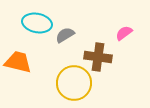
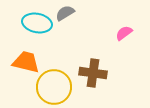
gray semicircle: moved 22 px up
brown cross: moved 5 px left, 16 px down
orange trapezoid: moved 8 px right
yellow circle: moved 20 px left, 4 px down
